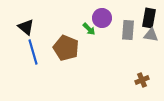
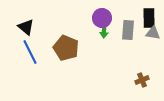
black rectangle: rotated 12 degrees counterclockwise
green arrow: moved 15 px right, 2 px down; rotated 48 degrees clockwise
gray triangle: moved 2 px right, 2 px up
blue line: moved 3 px left; rotated 10 degrees counterclockwise
